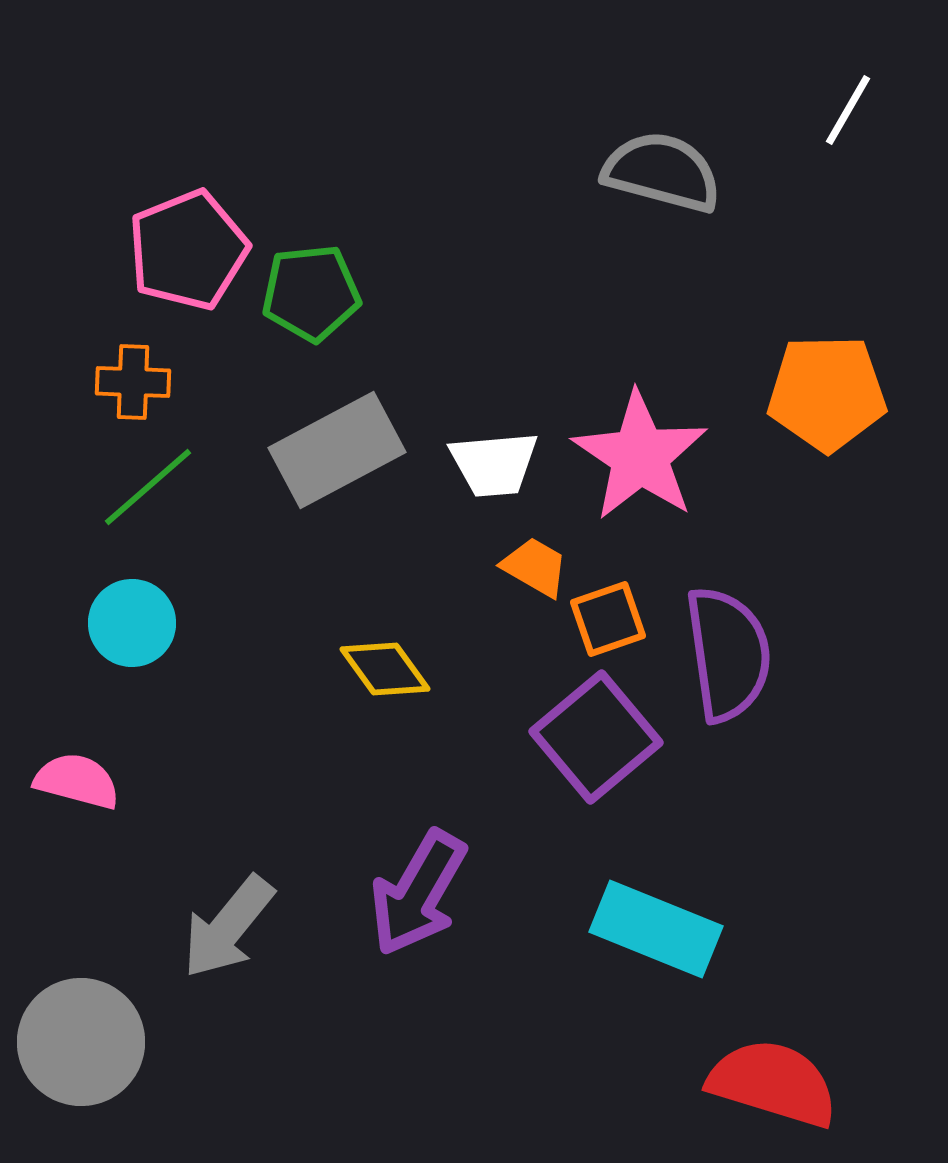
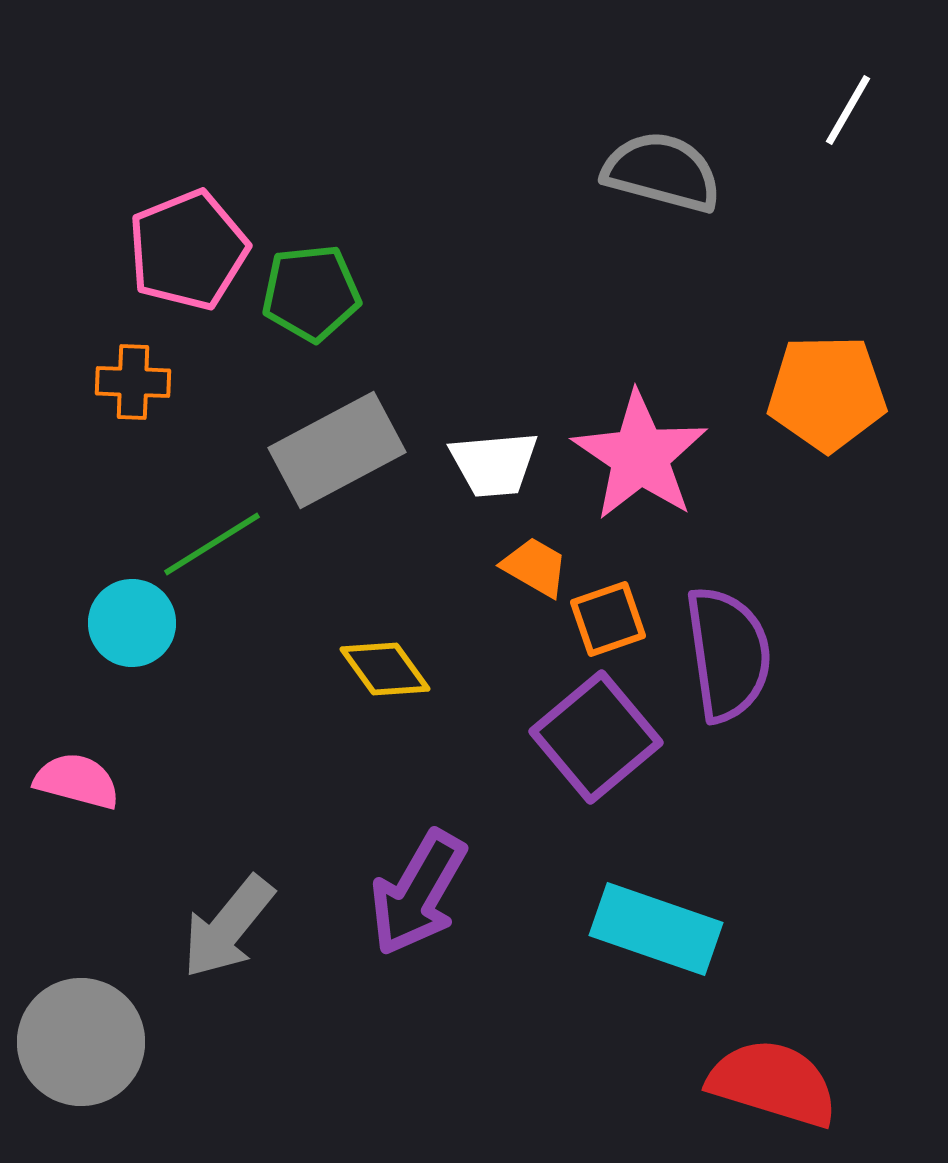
green line: moved 64 px right, 57 px down; rotated 9 degrees clockwise
cyan rectangle: rotated 3 degrees counterclockwise
